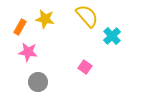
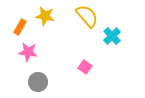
yellow star: moved 3 px up
